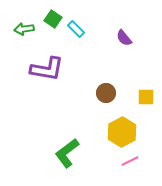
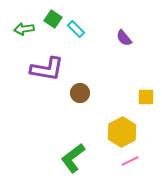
brown circle: moved 26 px left
green L-shape: moved 6 px right, 5 px down
